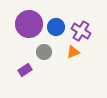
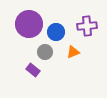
blue circle: moved 5 px down
purple cross: moved 6 px right, 5 px up; rotated 36 degrees counterclockwise
gray circle: moved 1 px right
purple rectangle: moved 8 px right; rotated 72 degrees clockwise
